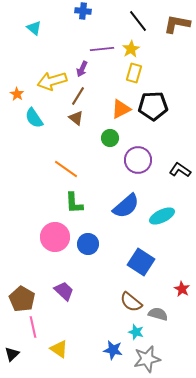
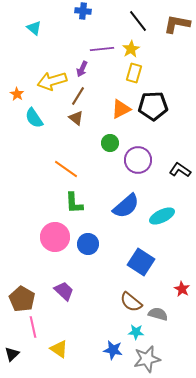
green circle: moved 5 px down
cyan star: rotated 14 degrees counterclockwise
